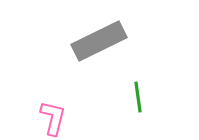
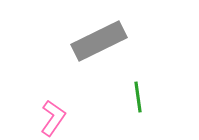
pink L-shape: rotated 21 degrees clockwise
